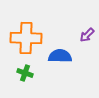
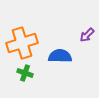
orange cross: moved 4 px left, 5 px down; rotated 20 degrees counterclockwise
